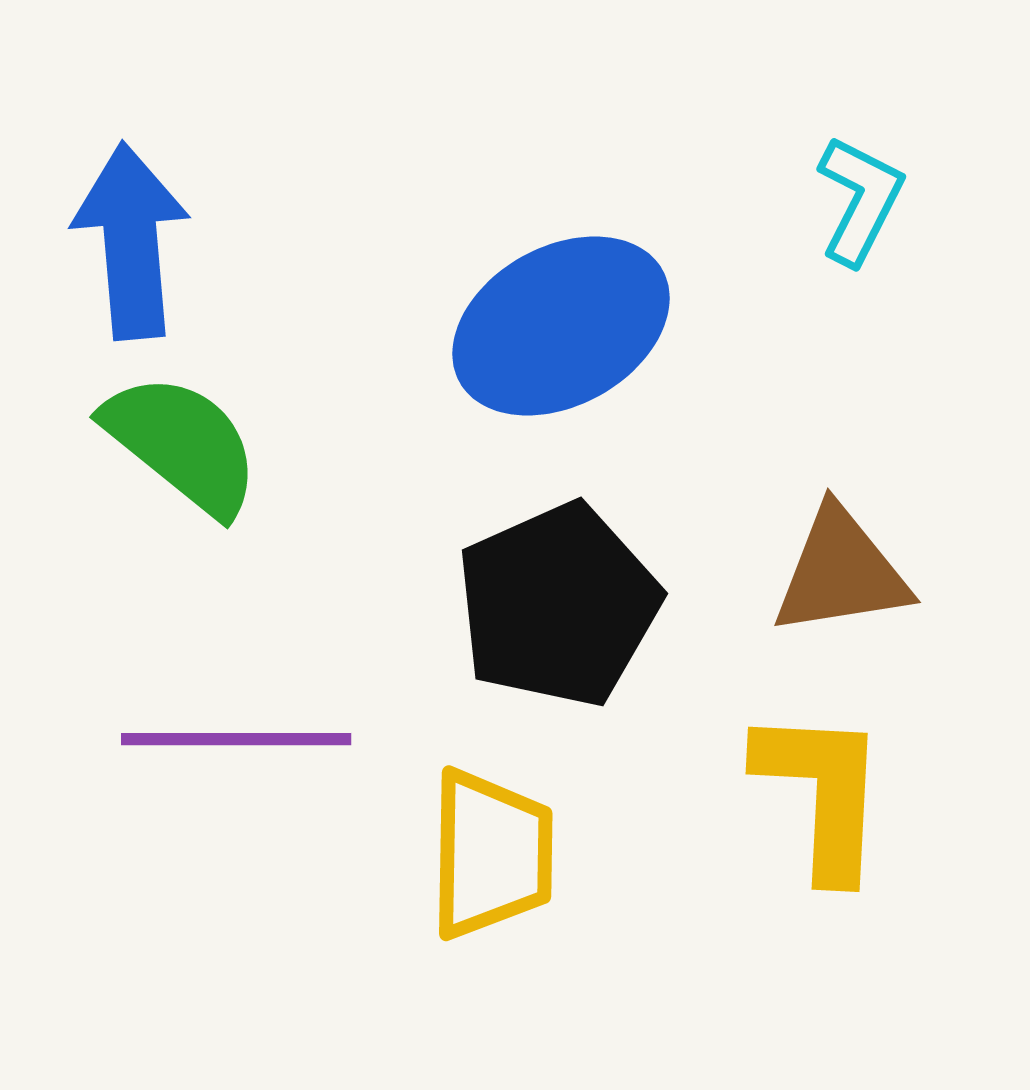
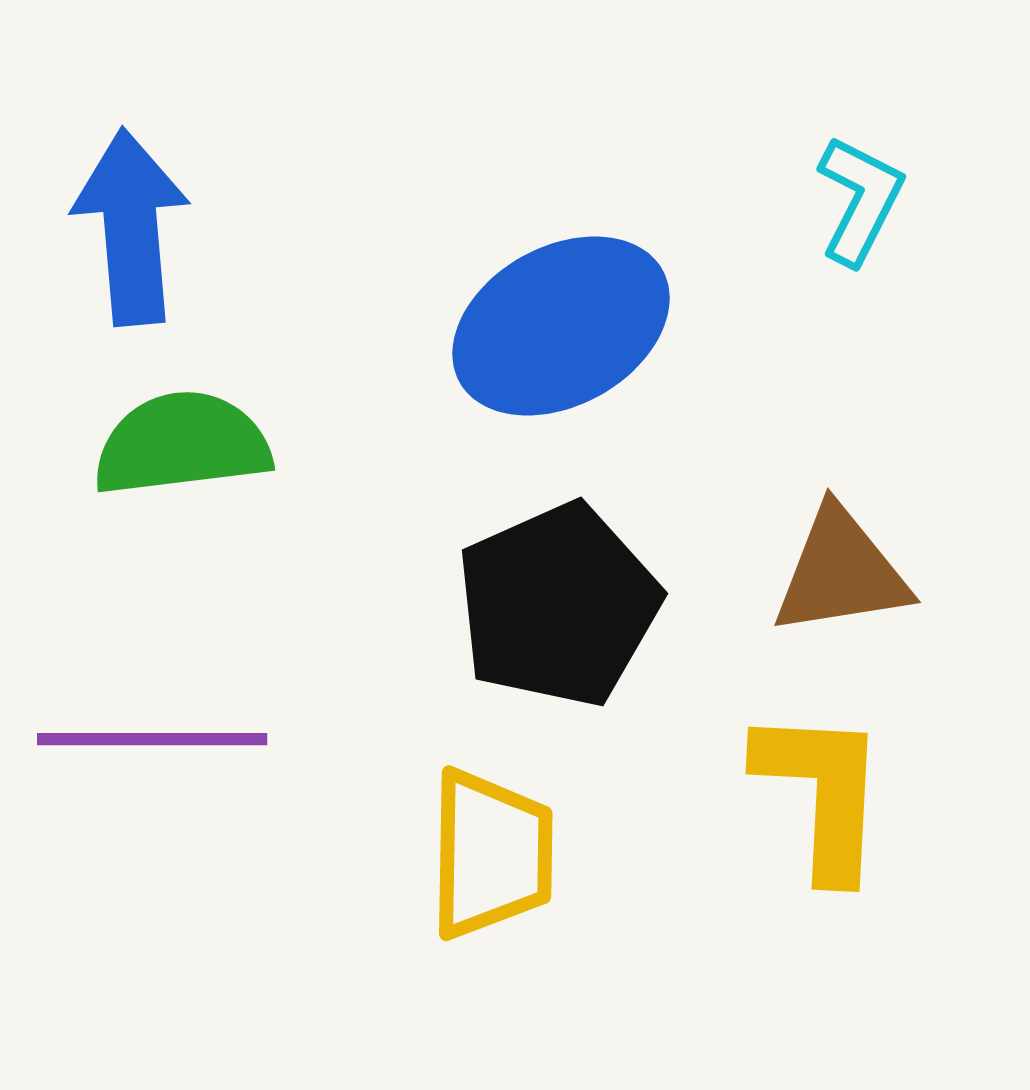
blue arrow: moved 14 px up
green semicircle: rotated 46 degrees counterclockwise
purple line: moved 84 px left
